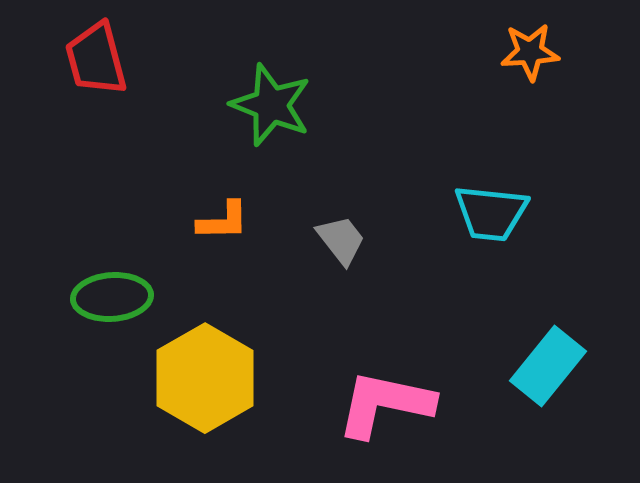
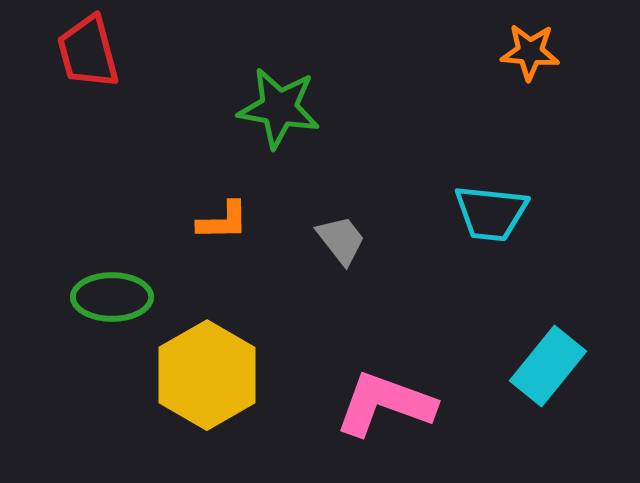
orange star: rotated 8 degrees clockwise
red trapezoid: moved 8 px left, 7 px up
green star: moved 8 px right, 3 px down; rotated 12 degrees counterclockwise
green ellipse: rotated 4 degrees clockwise
yellow hexagon: moved 2 px right, 3 px up
pink L-shape: rotated 8 degrees clockwise
